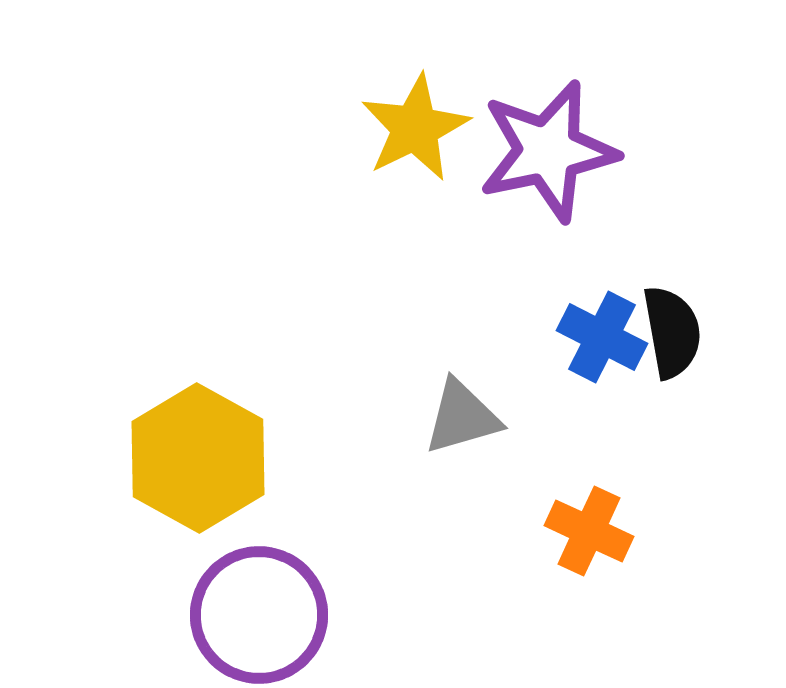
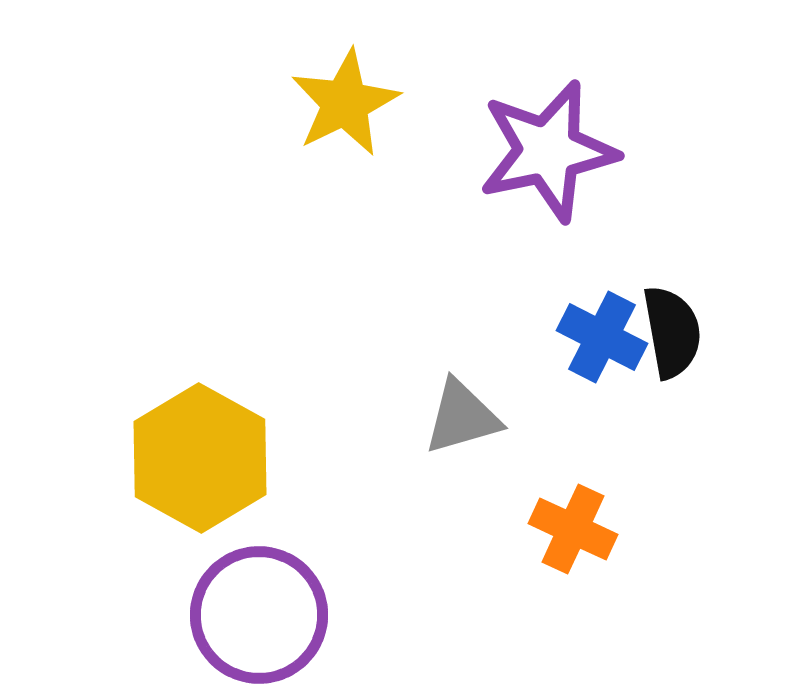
yellow star: moved 70 px left, 25 px up
yellow hexagon: moved 2 px right
orange cross: moved 16 px left, 2 px up
